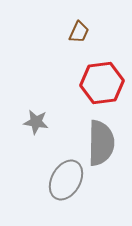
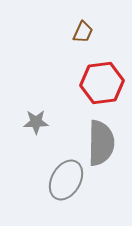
brown trapezoid: moved 4 px right
gray star: rotated 10 degrees counterclockwise
